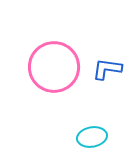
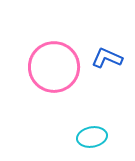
blue L-shape: moved 11 px up; rotated 16 degrees clockwise
